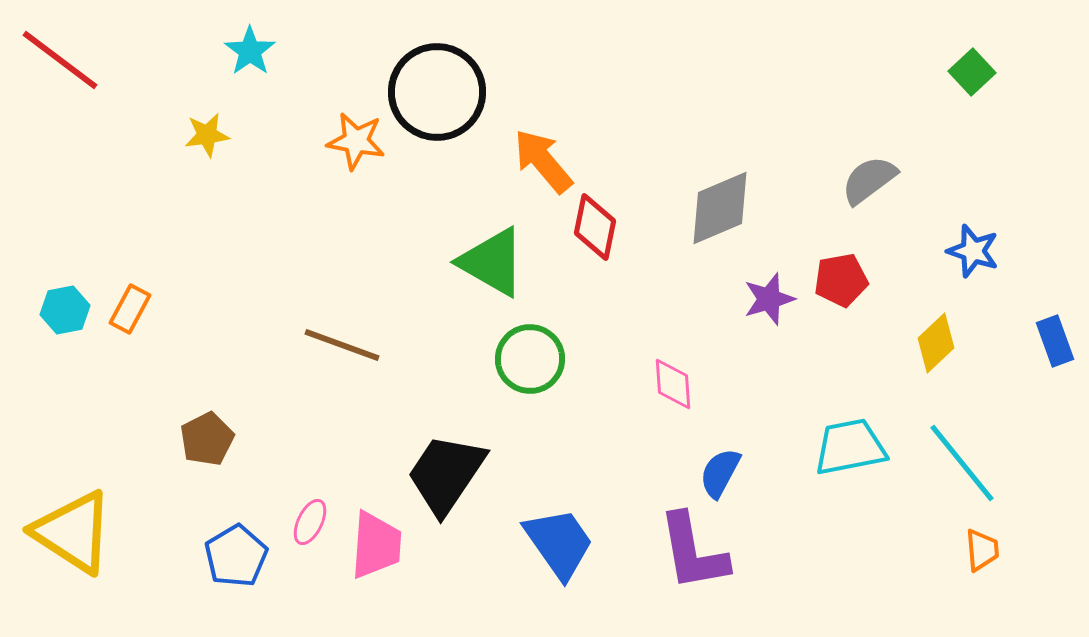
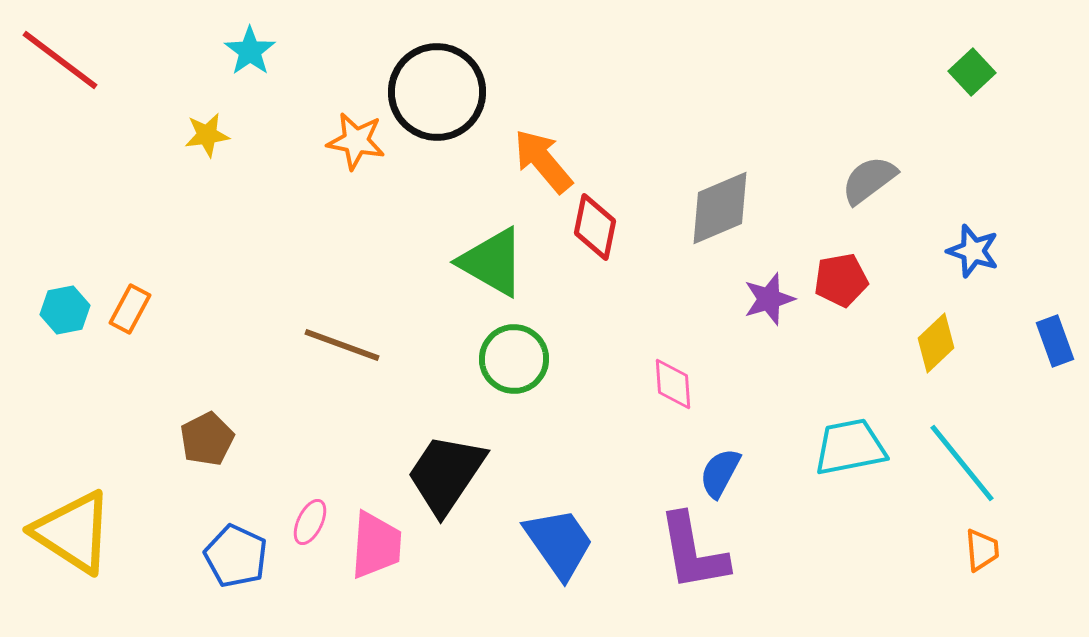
green circle: moved 16 px left
blue pentagon: rotated 16 degrees counterclockwise
